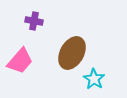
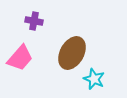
pink trapezoid: moved 3 px up
cyan star: rotated 10 degrees counterclockwise
